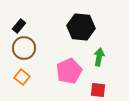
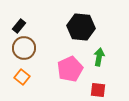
pink pentagon: moved 1 px right, 2 px up
